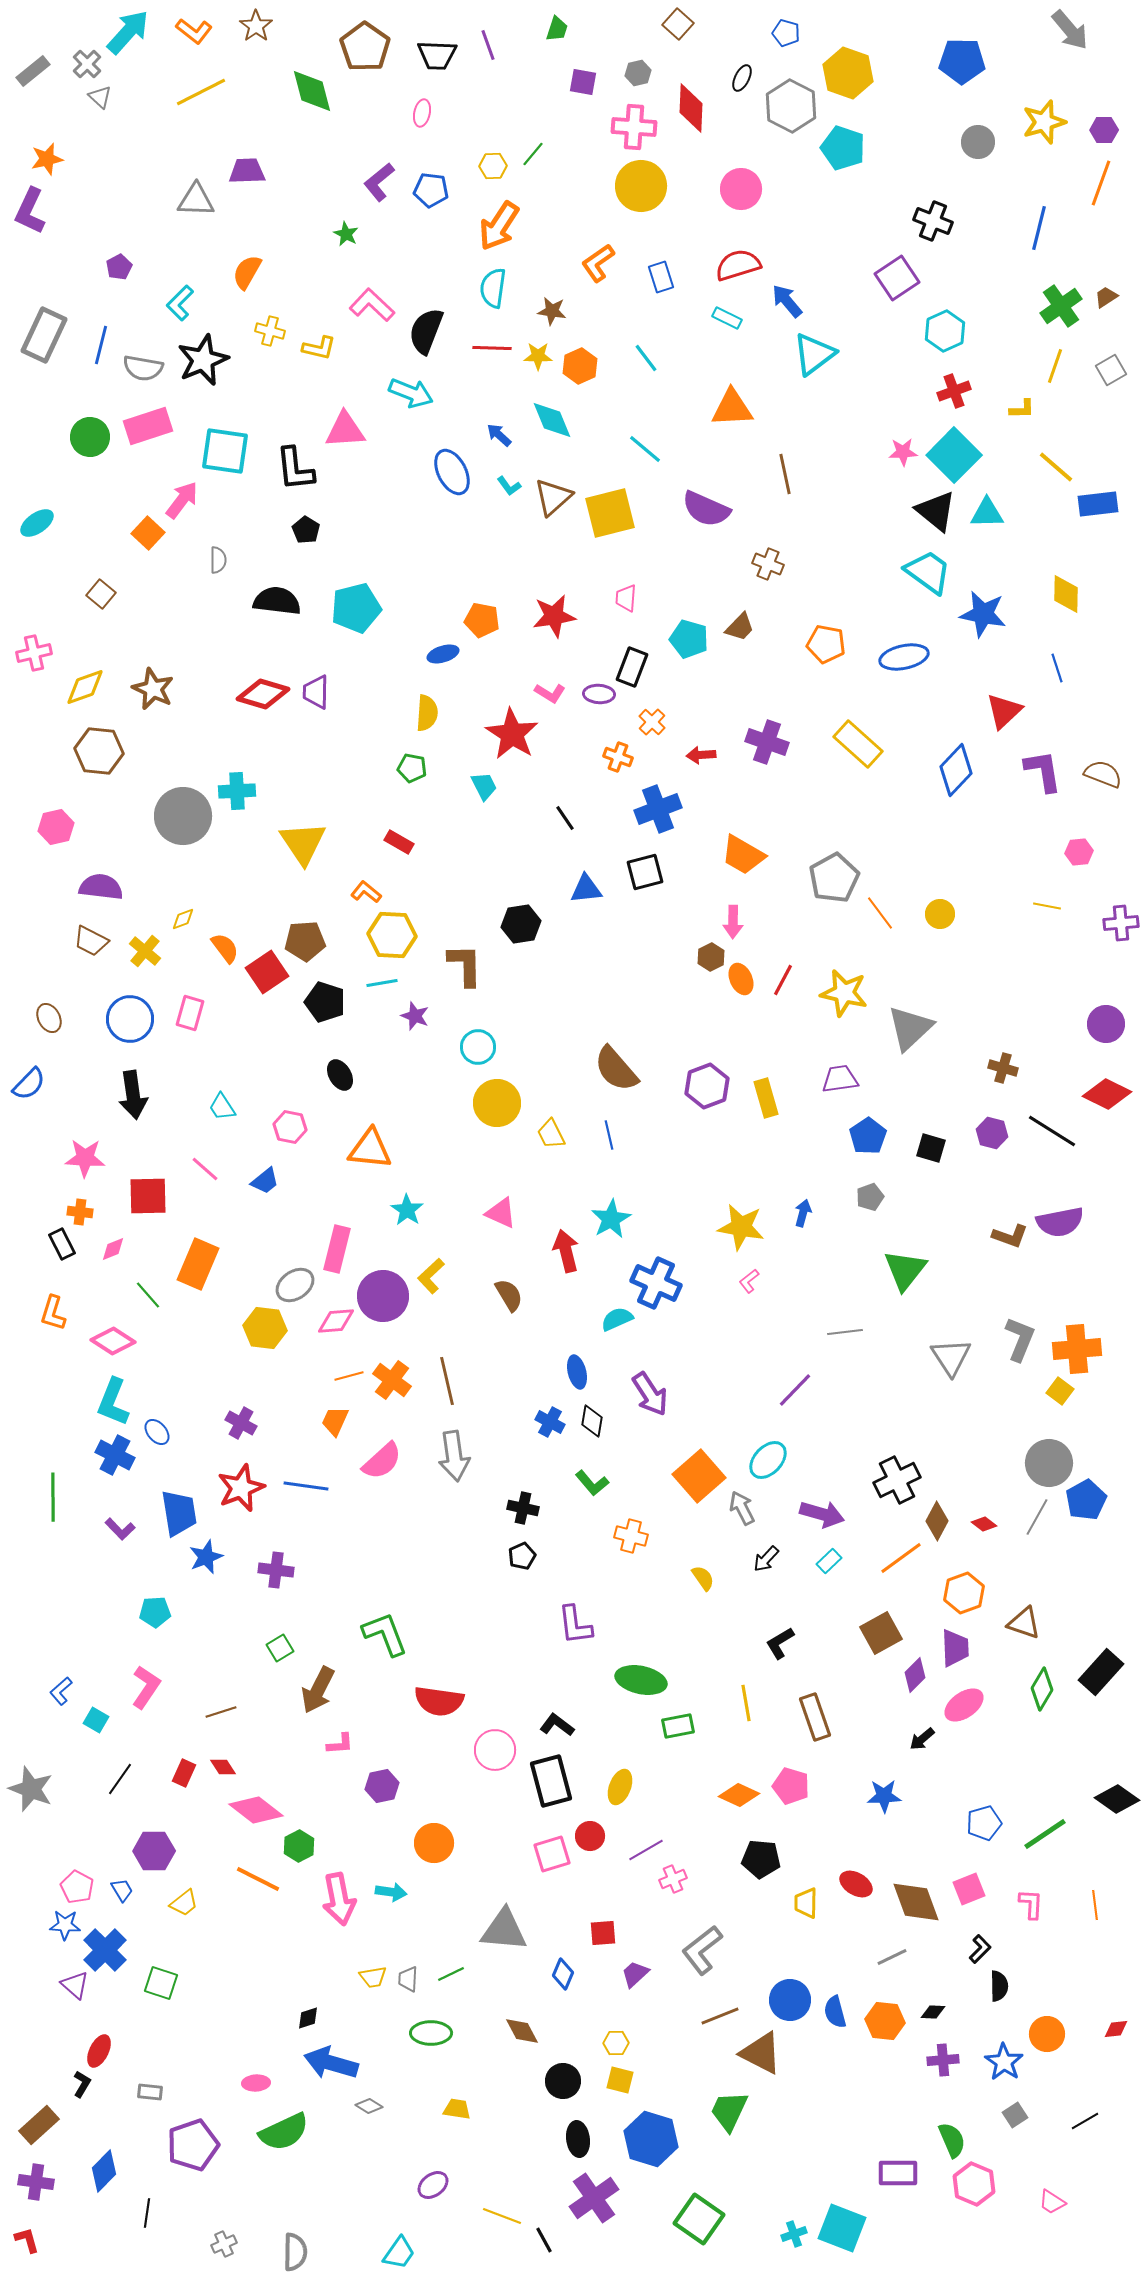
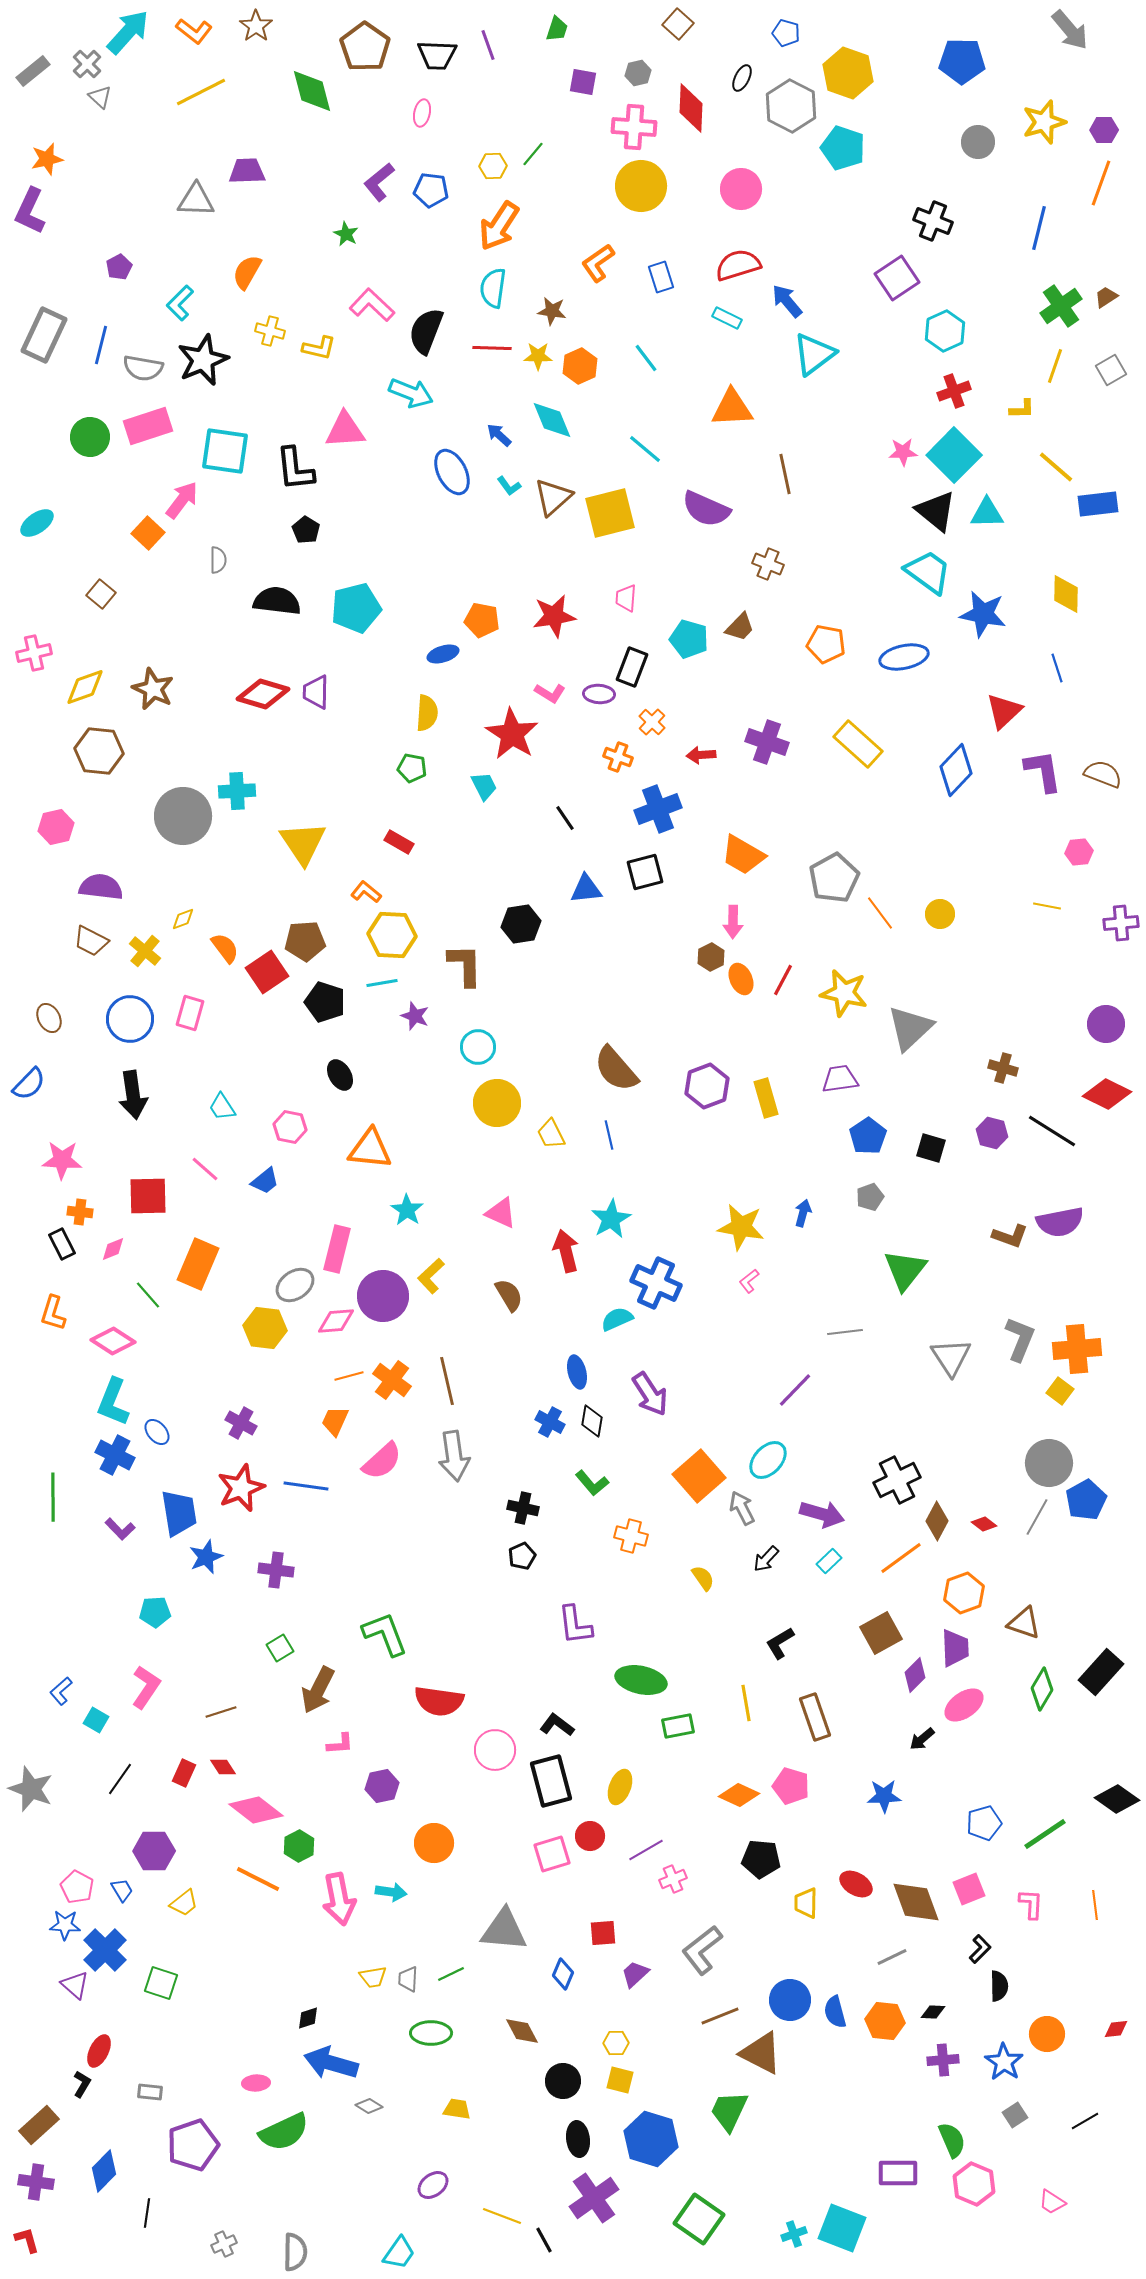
pink star at (85, 1158): moved 23 px left, 2 px down
